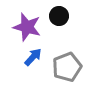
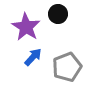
black circle: moved 1 px left, 2 px up
purple star: moved 1 px left; rotated 16 degrees clockwise
